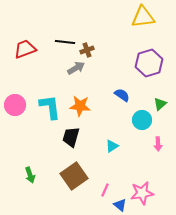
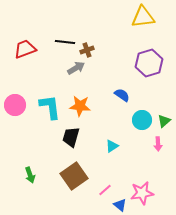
green triangle: moved 4 px right, 17 px down
pink line: rotated 24 degrees clockwise
